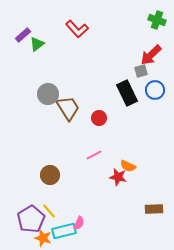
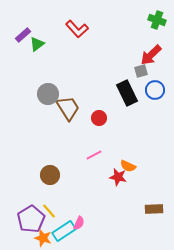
cyan rectangle: rotated 20 degrees counterclockwise
